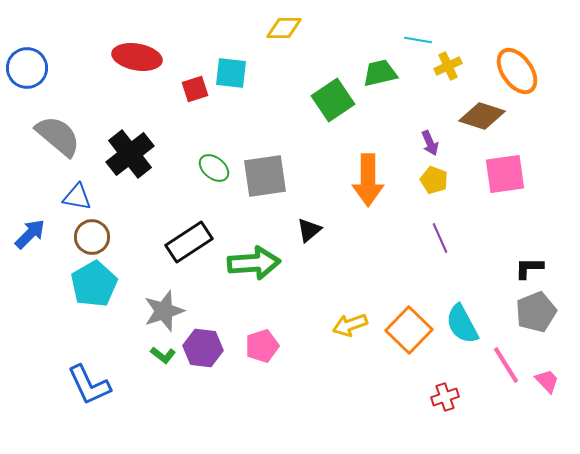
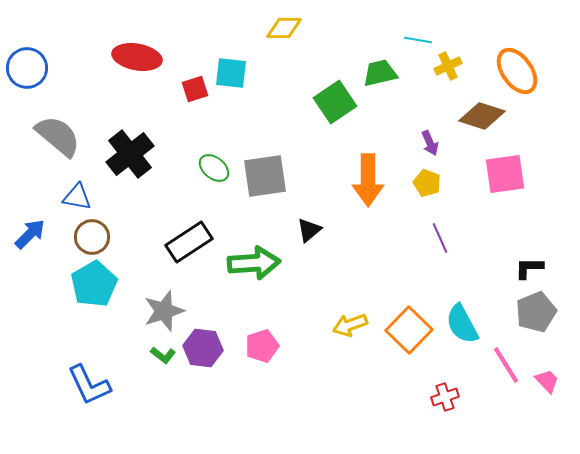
green square: moved 2 px right, 2 px down
yellow pentagon: moved 7 px left, 3 px down
